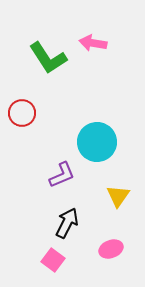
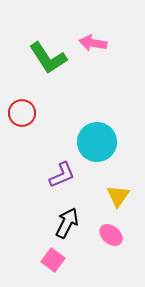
pink ellipse: moved 14 px up; rotated 60 degrees clockwise
